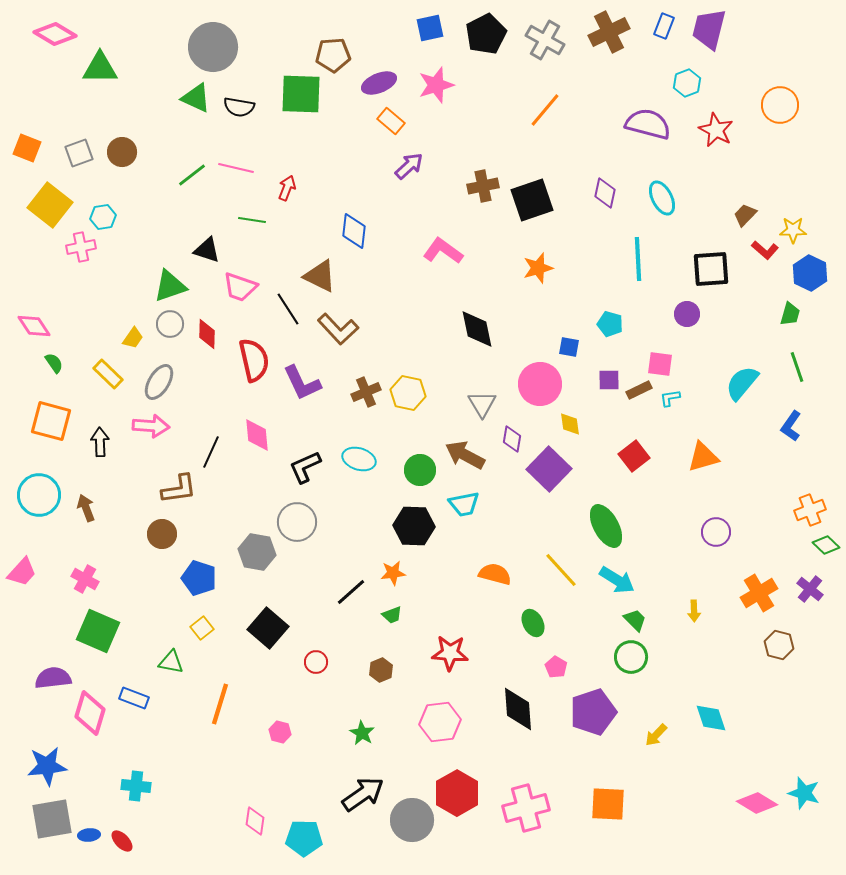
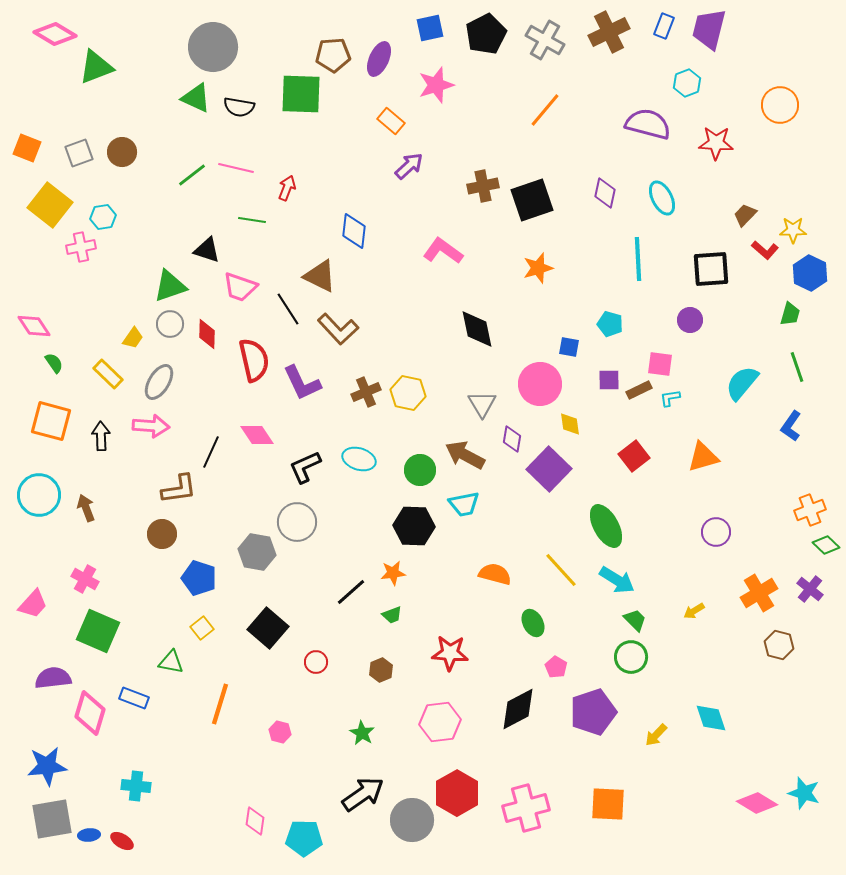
green triangle at (100, 68): moved 4 px left, 1 px up; rotated 21 degrees counterclockwise
purple ellipse at (379, 83): moved 24 px up; rotated 44 degrees counterclockwise
red star at (716, 130): moved 13 px down; rotated 24 degrees counterclockwise
purple circle at (687, 314): moved 3 px right, 6 px down
pink diamond at (257, 435): rotated 28 degrees counterclockwise
black arrow at (100, 442): moved 1 px right, 6 px up
pink trapezoid at (22, 572): moved 11 px right, 32 px down
yellow arrow at (694, 611): rotated 60 degrees clockwise
black diamond at (518, 709): rotated 66 degrees clockwise
red ellipse at (122, 841): rotated 15 degrees counterclockwise
